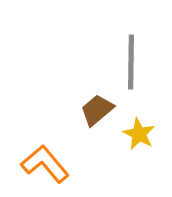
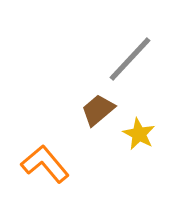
gray line: moved 1 px left, 3 px up; rotated 42 degrees clockwise
brown trapezoid: moved 1 px right
